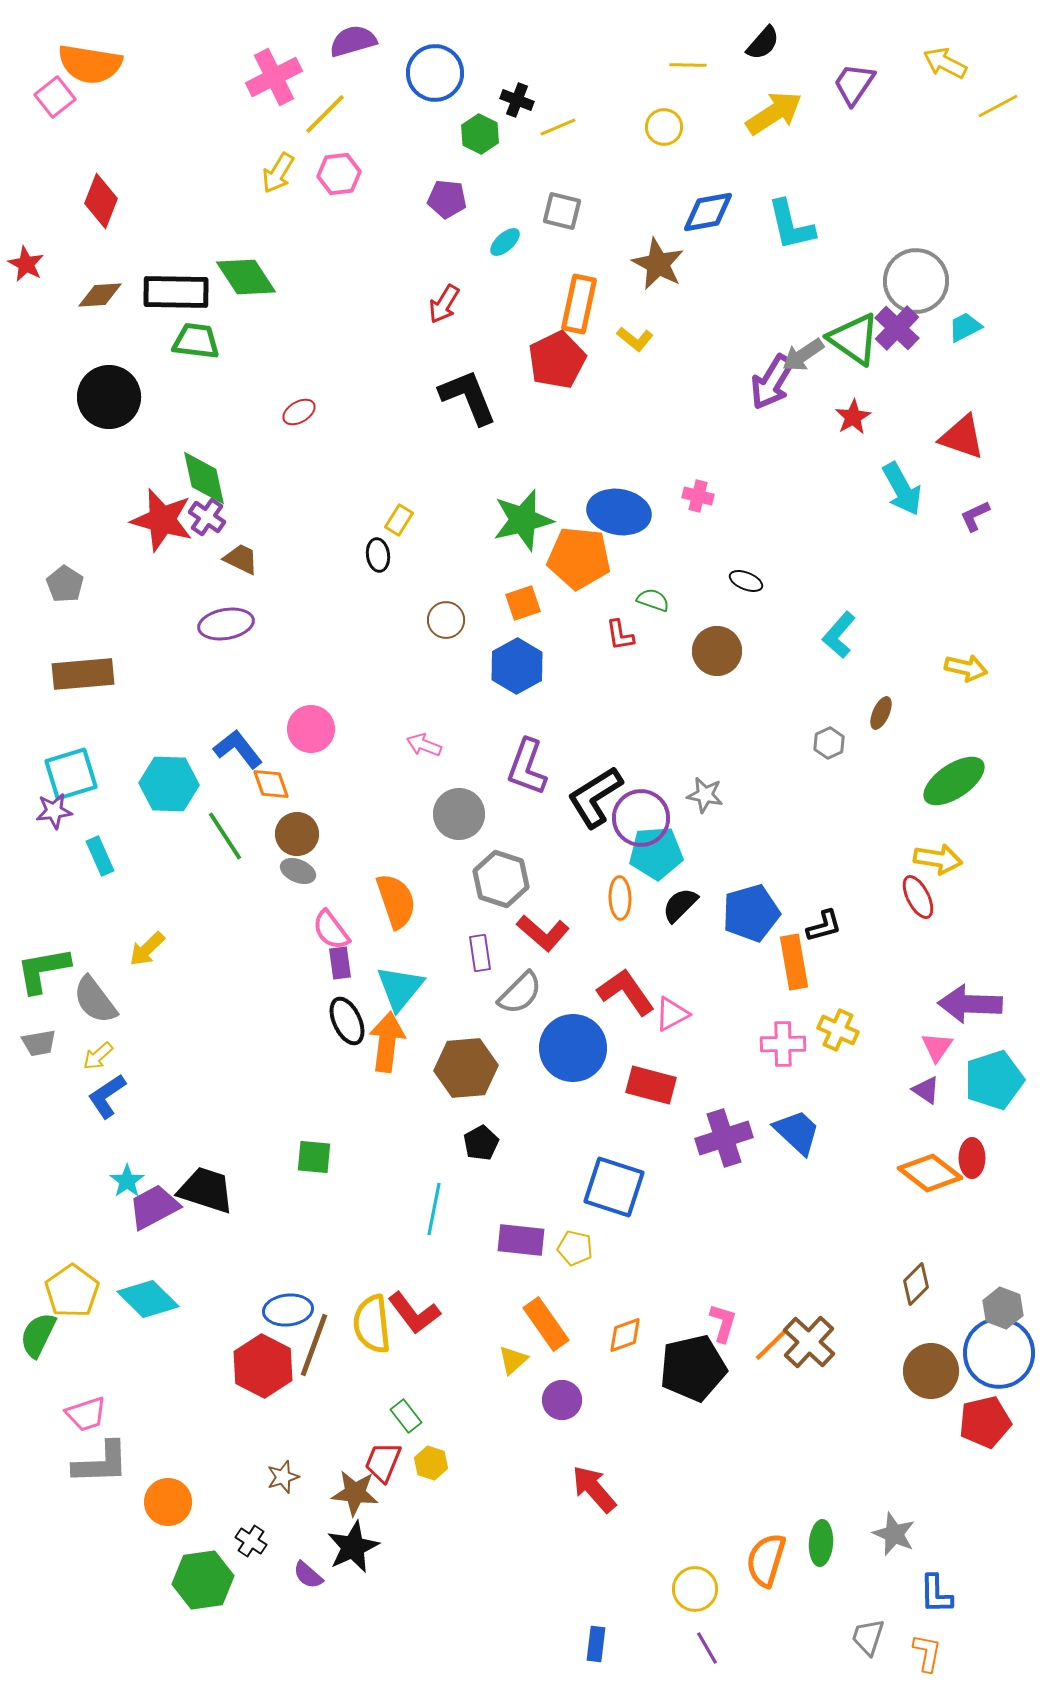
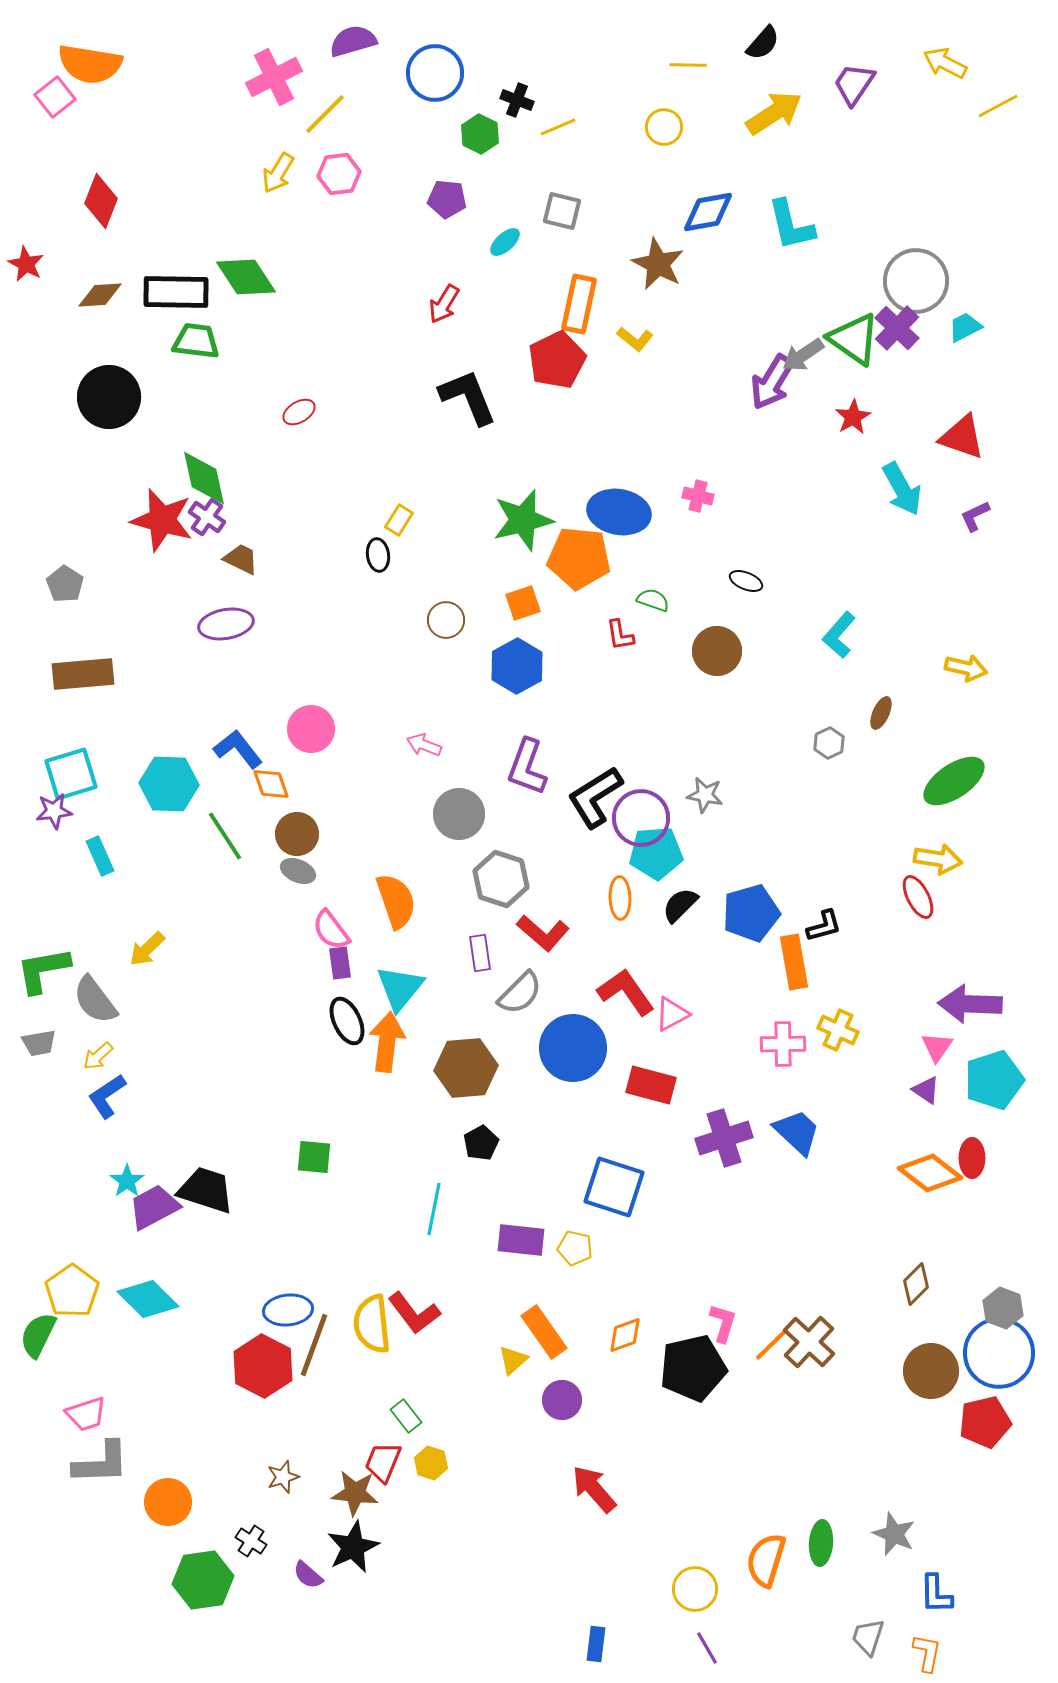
orange rectangle at (546, 1324): moved 2 px left, 8 px down
